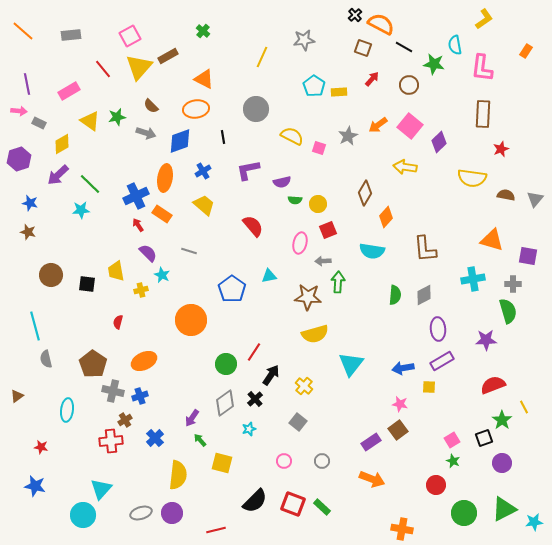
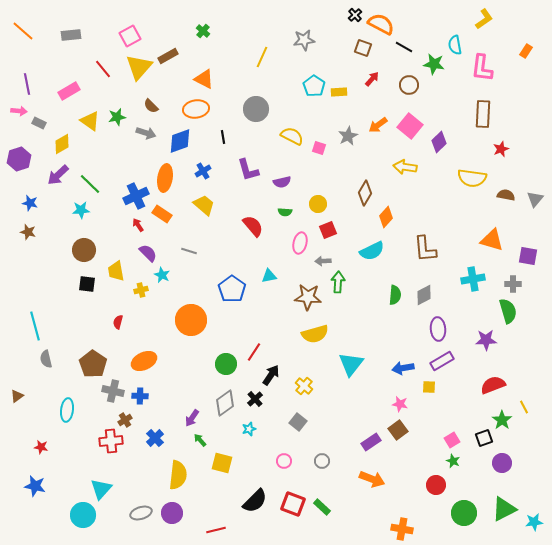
purple L-shape at (248, 170): rotated 95 degrees counterclockwise
green semicircle at (295, 200): moved 10 px left, 12 px down
cyan semicircle at (372, 251): rotated 35 degrees counterclockwise
brown circle at (51, 275): moved 33 px right, 25 px up
blue cross at (140, 396): rotated 21 degrees clockwise
